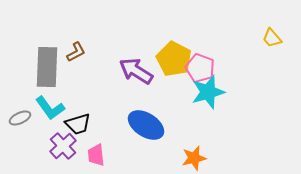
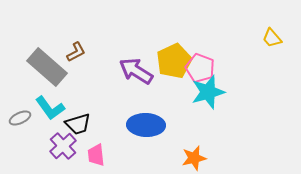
yellow pentagon: moved 2 px down; rotated 20 degrees clockwise
gray rectangle: rotated 51 degrees counterclockwise
blue ellipse: rotated 30 degrees counterclockwise
